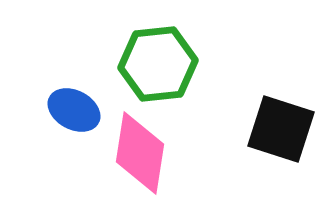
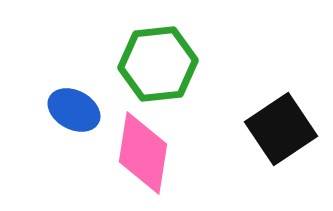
black square: rotated 38 degrees clockwise
pink diamond: moved 3 px right
